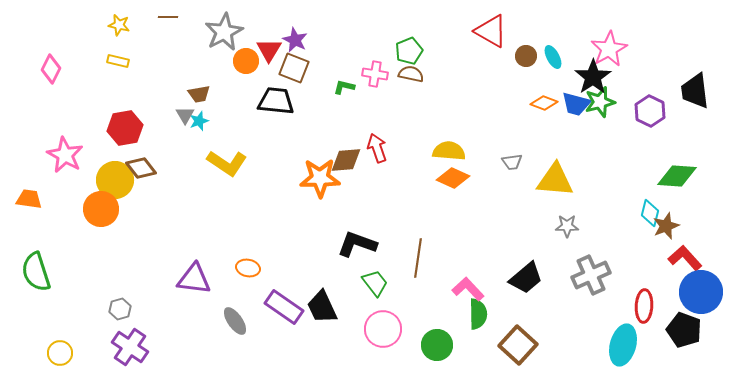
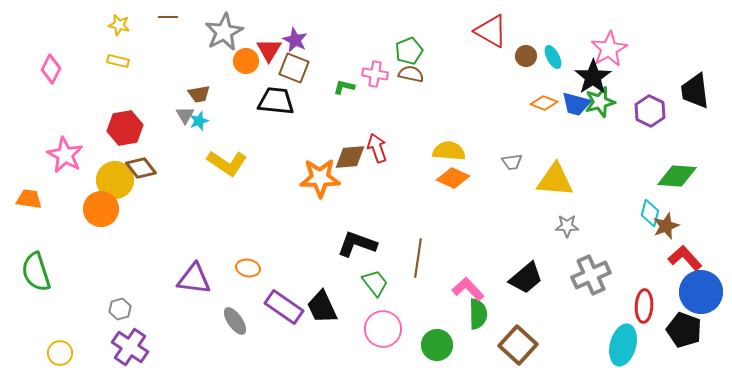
brown diamond at (346, 160): moved 4 px right, 3 px up
